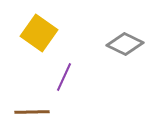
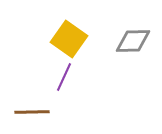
yellow square: moved 30 px right, 6 px down
gray diamond: moved 8 px right, 3 px up; rotated 27 degrees counterclockwise
